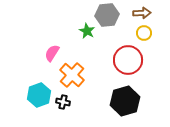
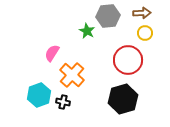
gray hexagon: moved 1 px right, 1 px down
yellow circle: moved 1 px right
black hexagon: moved 2 px left, 2 px up
